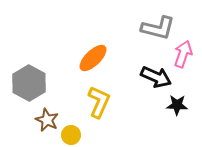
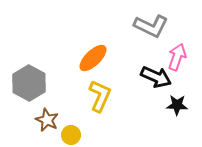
gray L-shape: moved 7 px left, 2 px up; rotated 12 degrees clockwise
pink arrow: moved 6 px left, 3 px down
yellow L-shape: moved 1 px right, 6 px up
